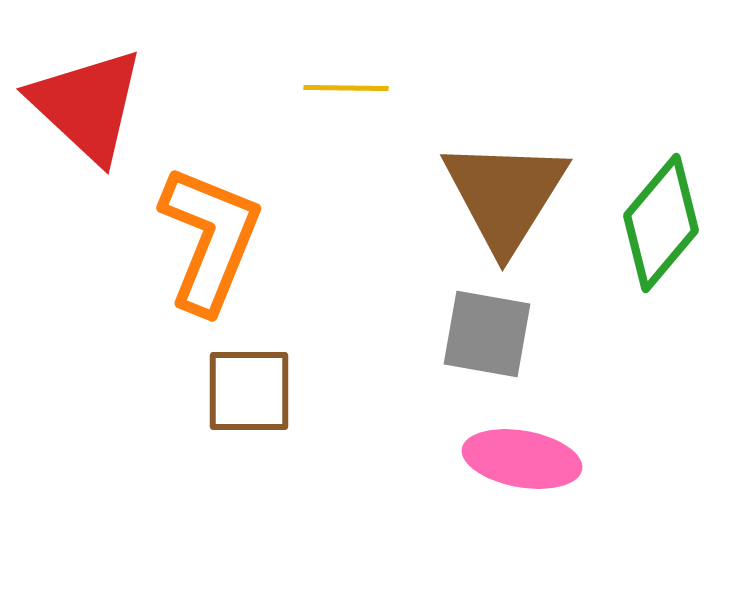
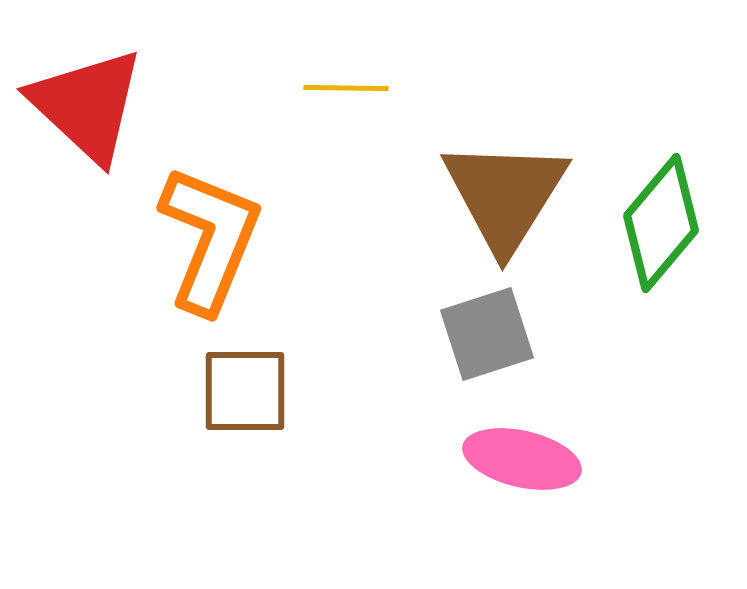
gray square: rotated 28 degrees counterclockwise
brown square: moved 4 px left
pink ellipse: rotated 3 degrees clockwise
